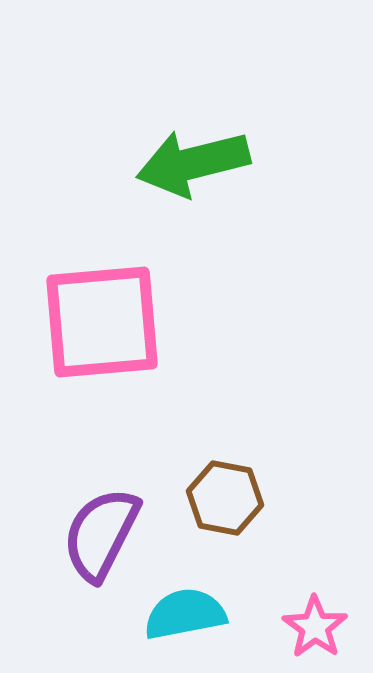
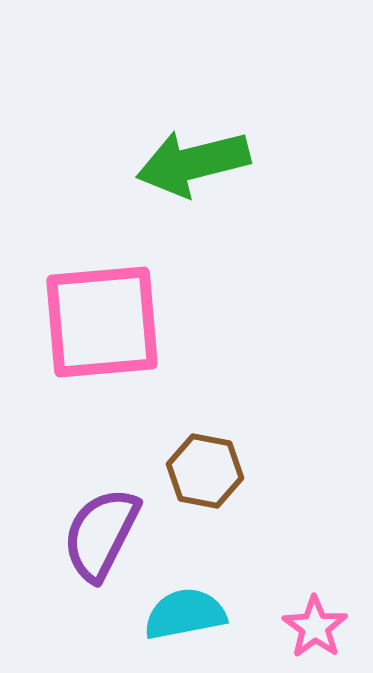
brown hexagon: moved 20 px left, 27 px up
